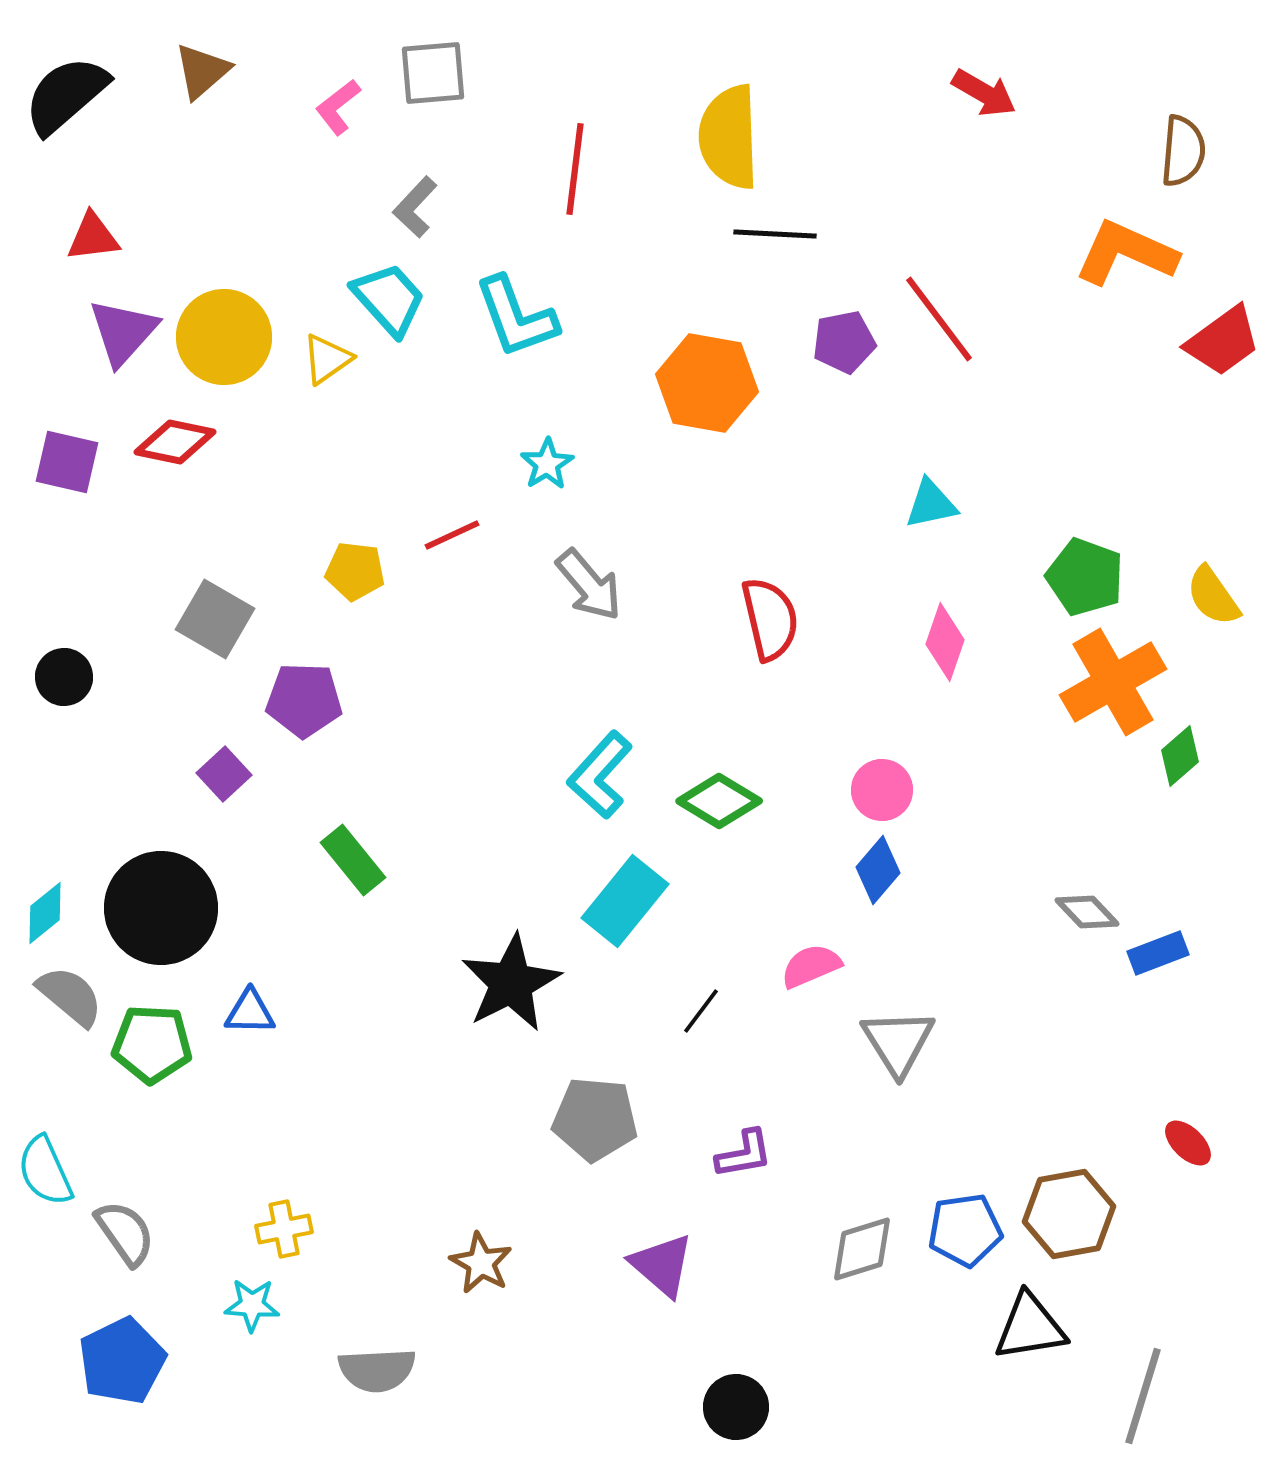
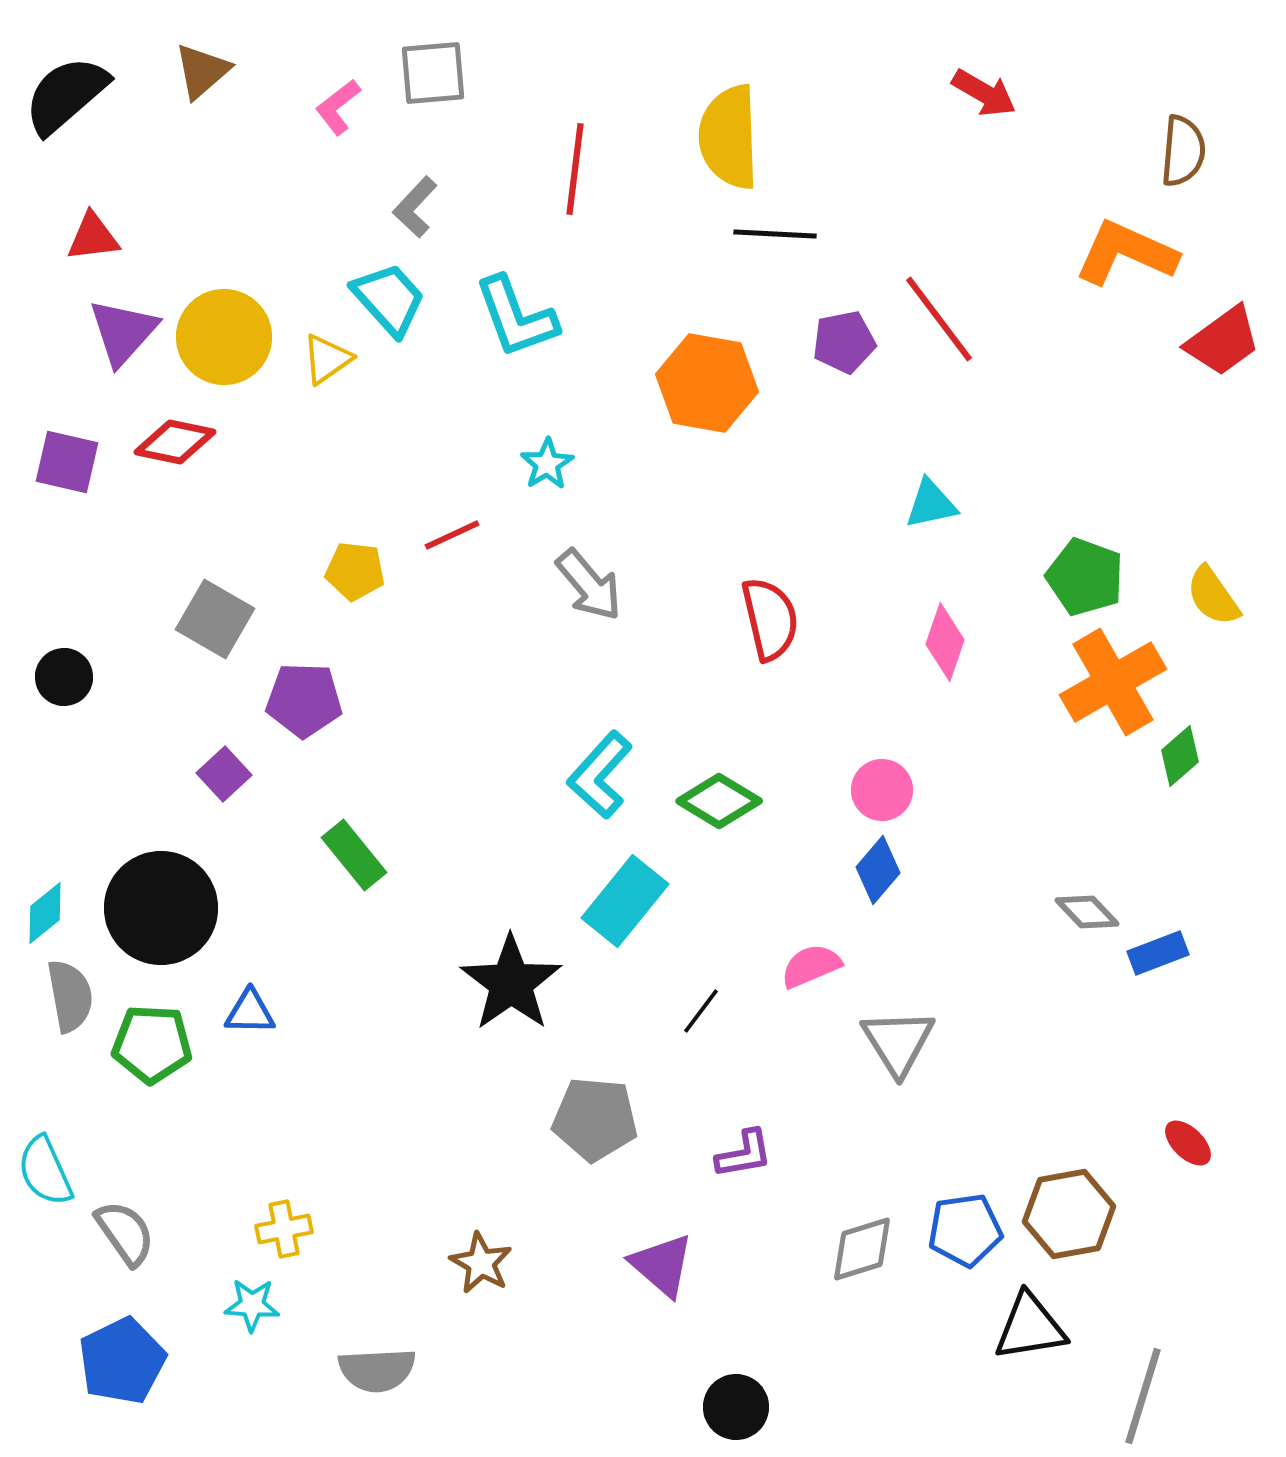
green rectangle at (353, 860): moved 1 px right, 5 px up
black star at (511, 983): rotated 8 degrees counterclockwise
gray semicircle at (70, 996): rotated 40 degrees clockwise
